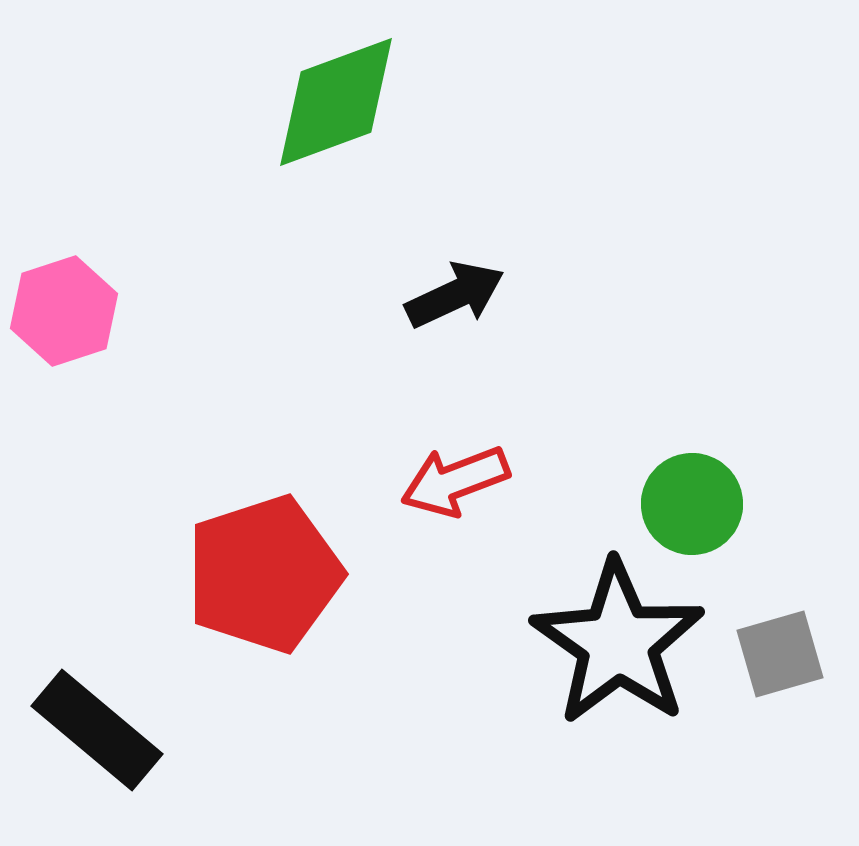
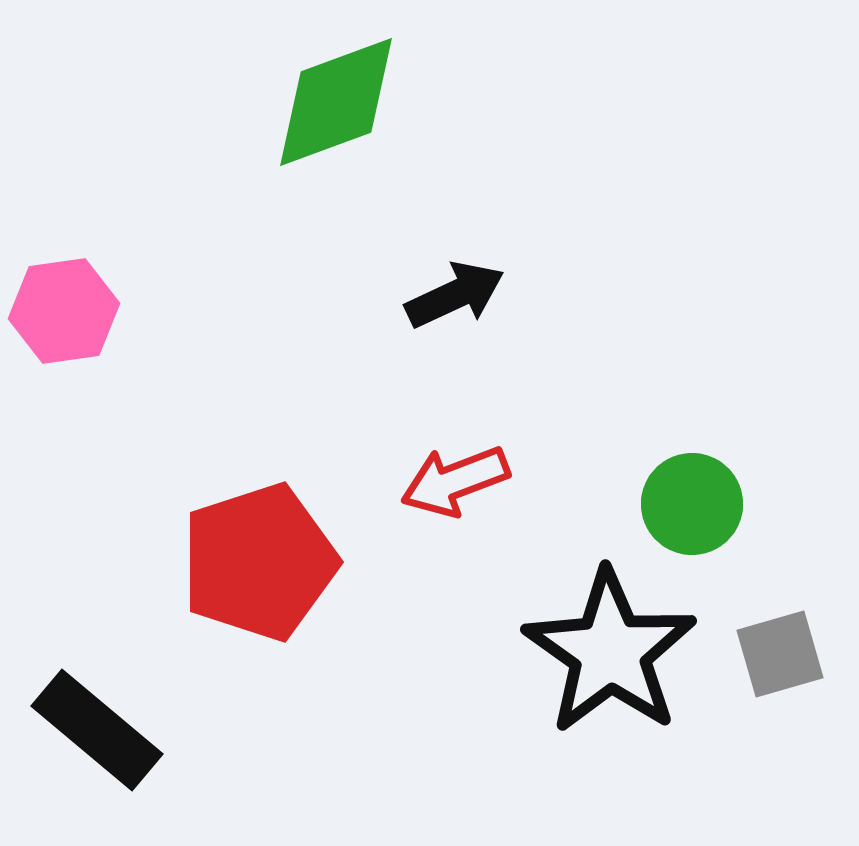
pink hexagon: rotated 10 degrees clockwise
red pentagon: moved 5 px left, 12 px up
black star: moved 8 px left, 9 px down
